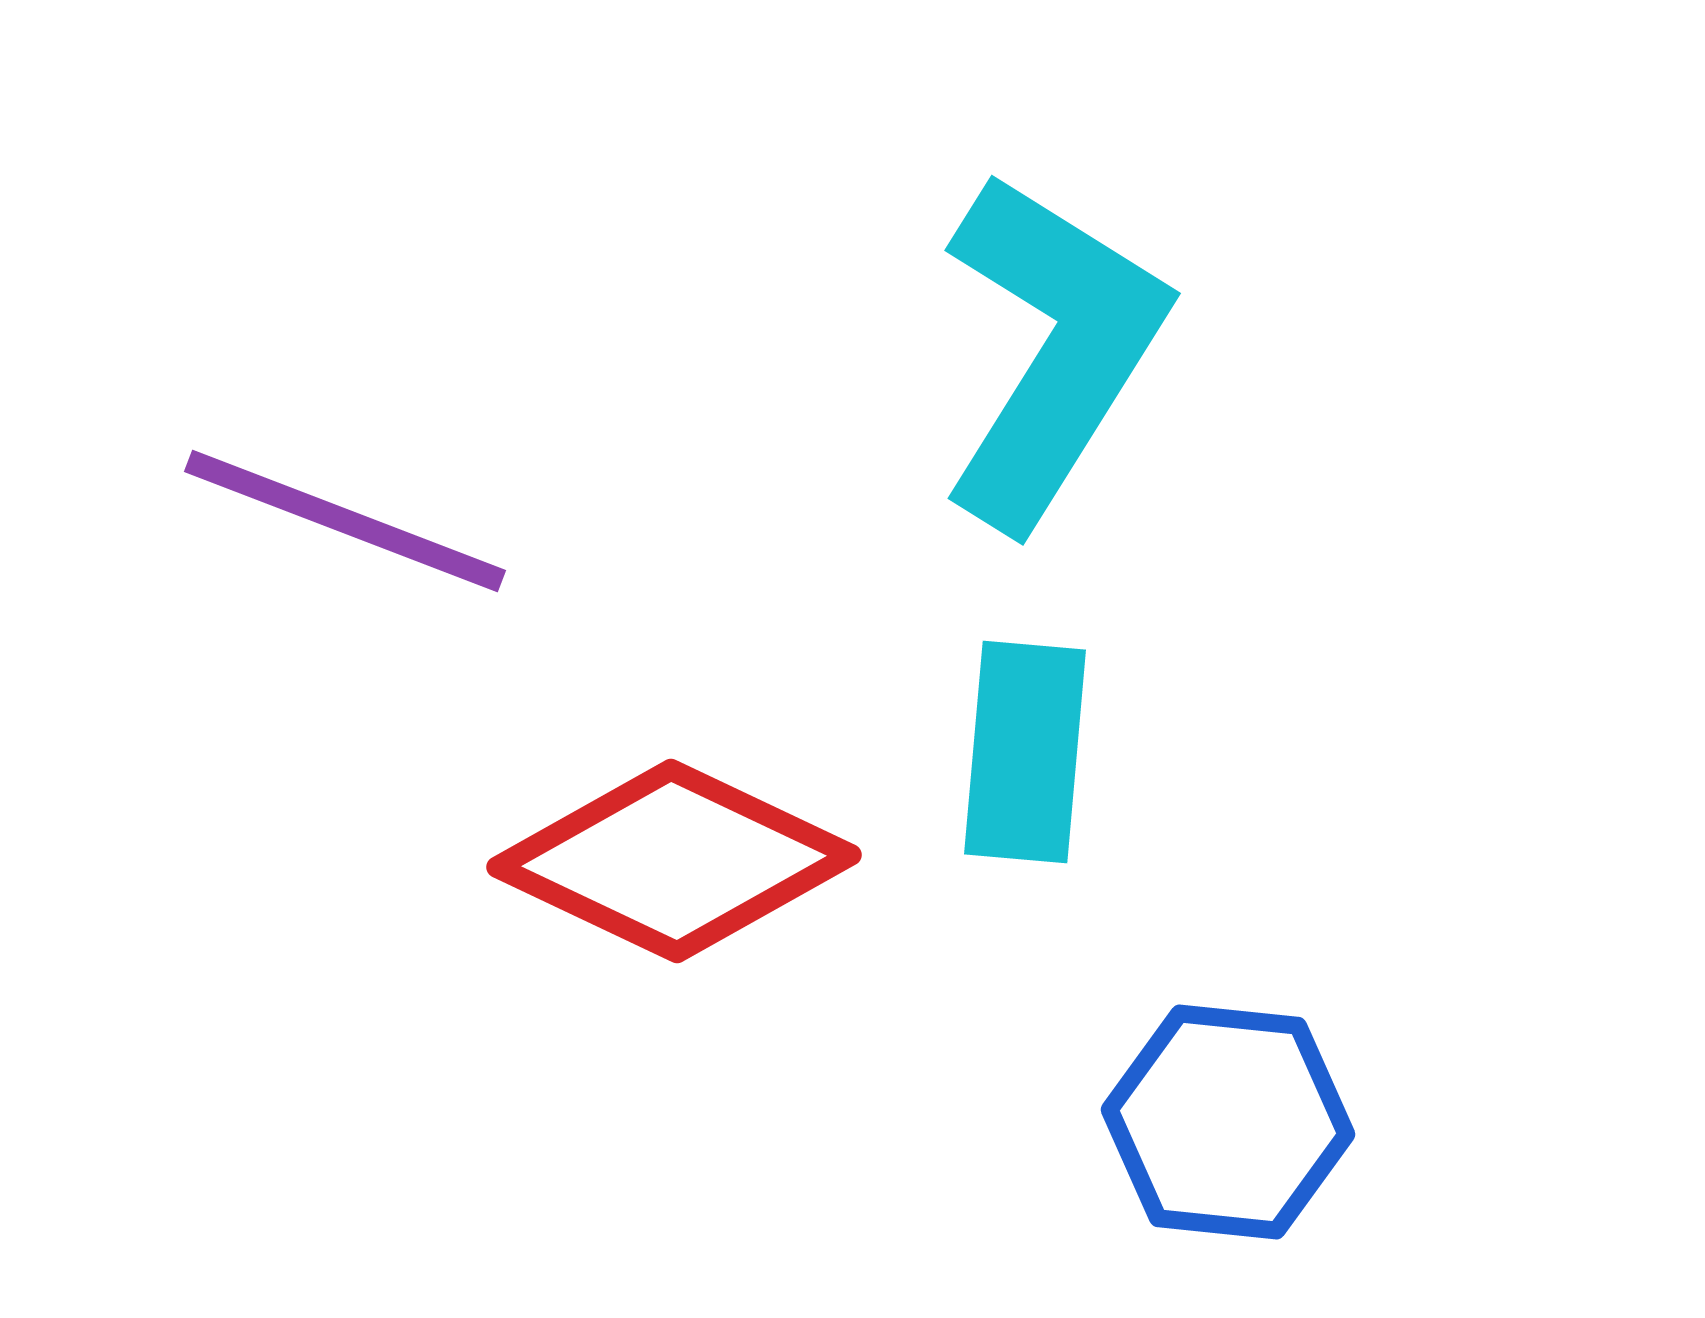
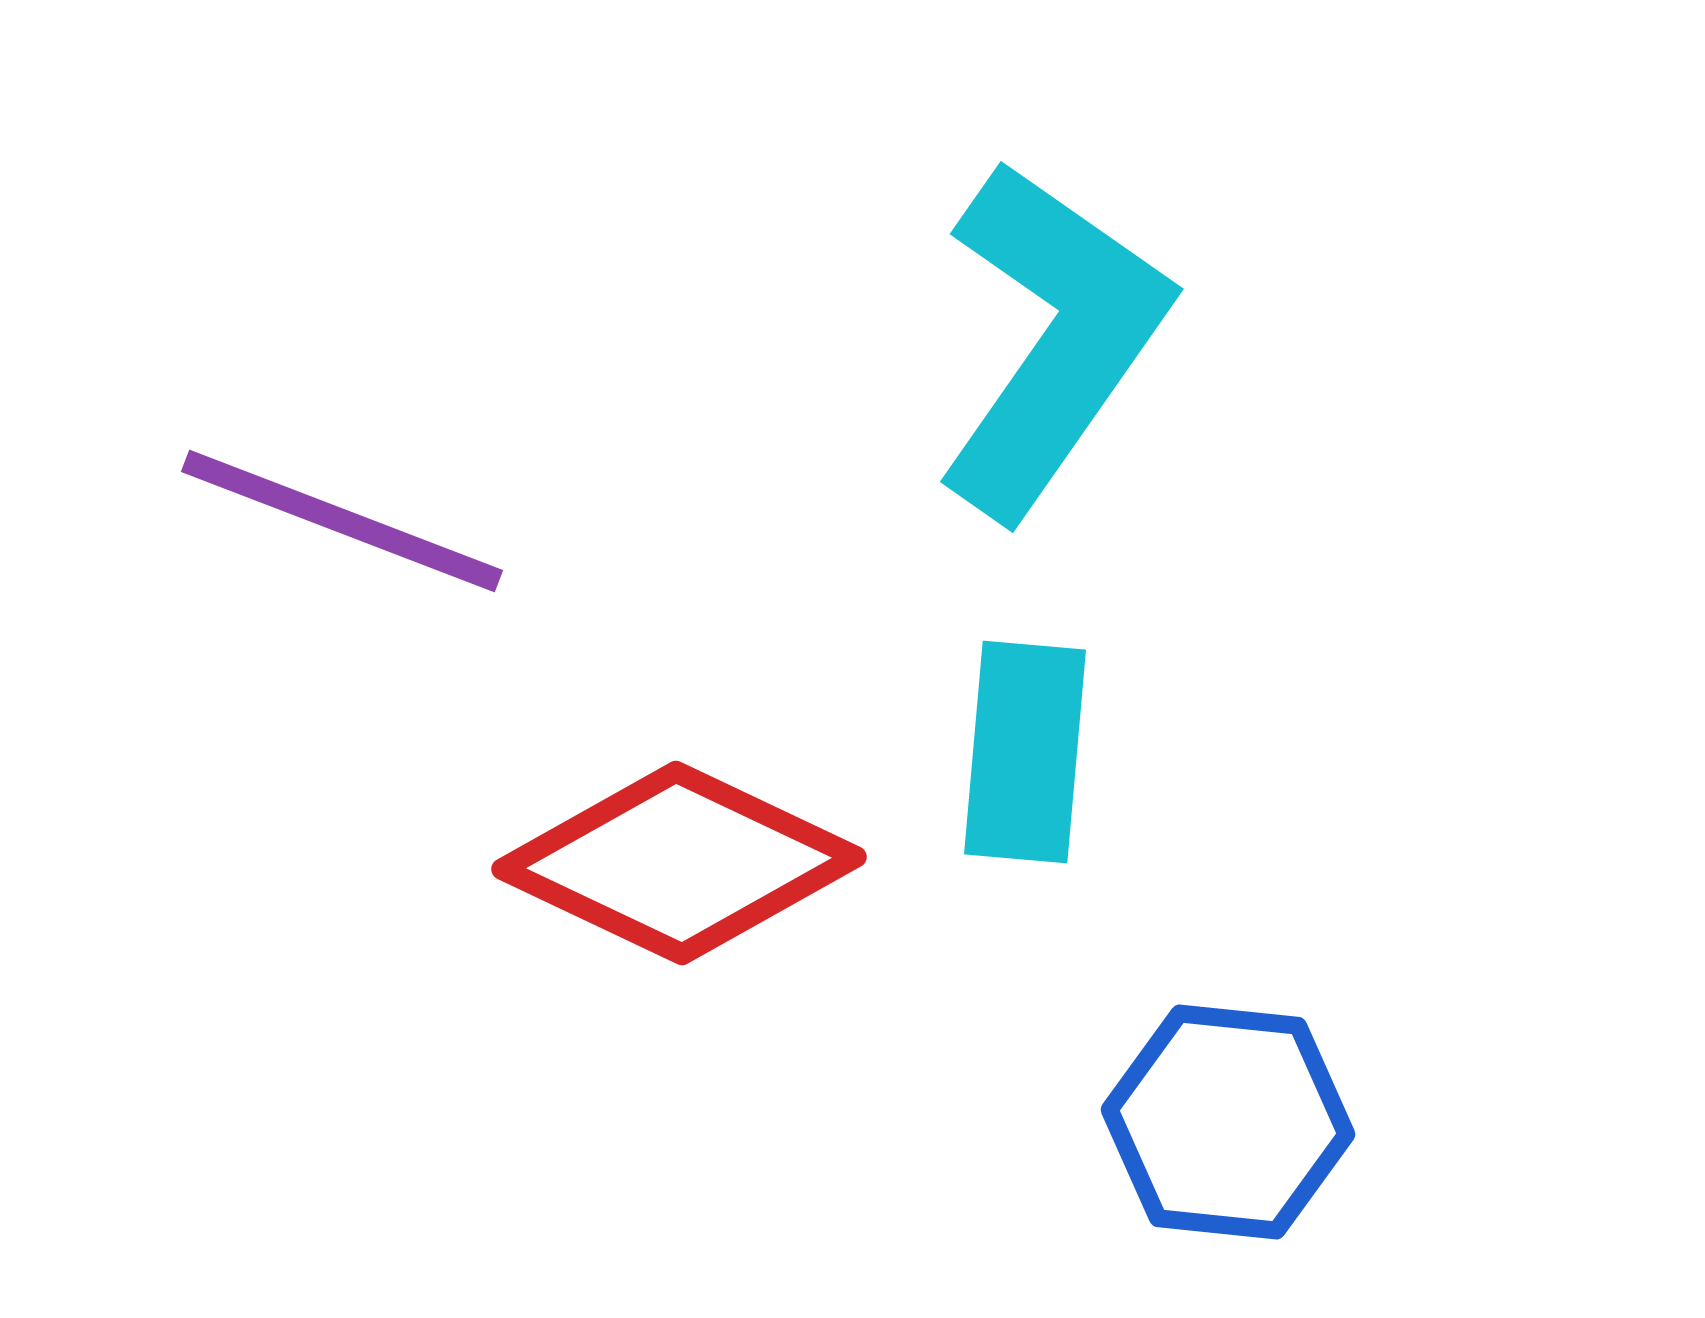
cyan L-shape: moved 11 px up; rotated 3 degrees clockwise
purple line: moved 3 px left
red diamond: moved 5 px right, 2 px down
